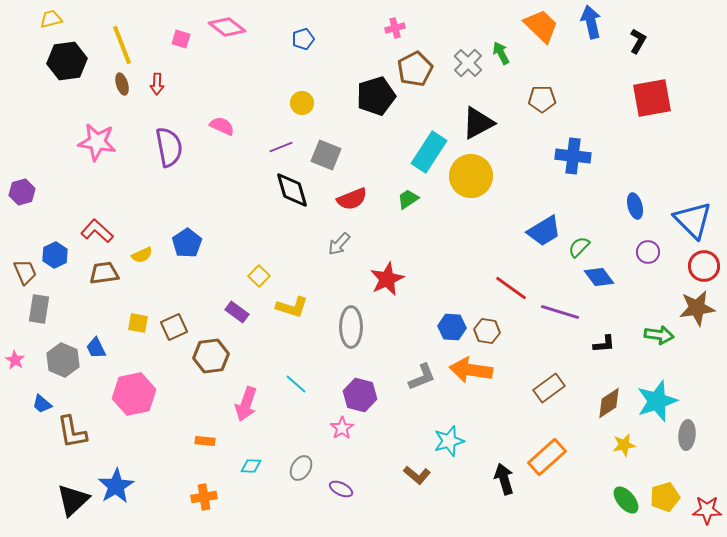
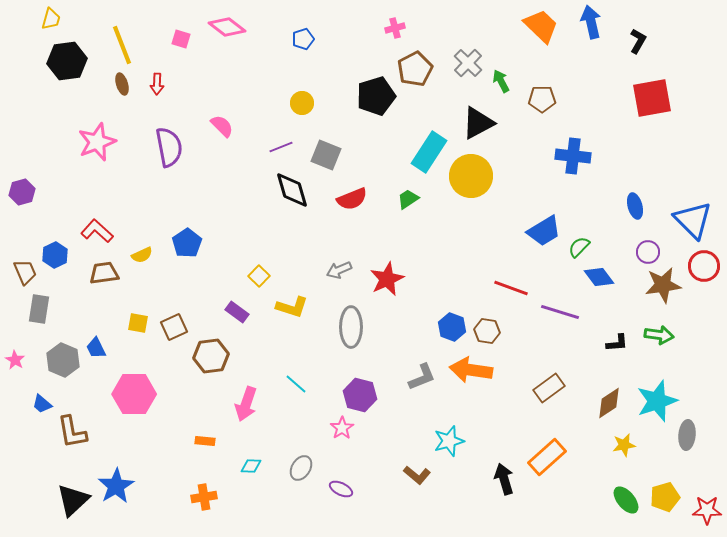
yellow trapezoid at (51, 19): rotated 120 degrees clockwise
green arrow at (501, 53): moved 28 px down
pink semicircle at (222, 126): rotated 20 degrees clockwise
pink star at (97, 142): rotated 30 degrees counterclockwise
gray arrow at (339, 244): moved 26 px down; rotated 25 degrees clockwise
red line at (511, 288): rotated 16 degrees counterclockwise
brown star at (697, 308): moved 34 px left, 23 px up
blue hexagon at (452, 327): rotated 16 degrees clockwise
black L-shape at (604, 344): moved 13 px right, 1 px up
pink hexagon at (134, 394): rotated 12 degrees clockwise
